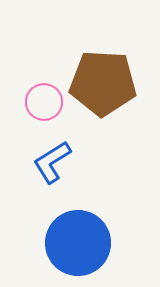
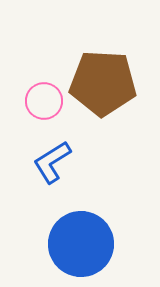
pink circle: moved 1 px up
blue circle: moved 3 px right, 1 px down
